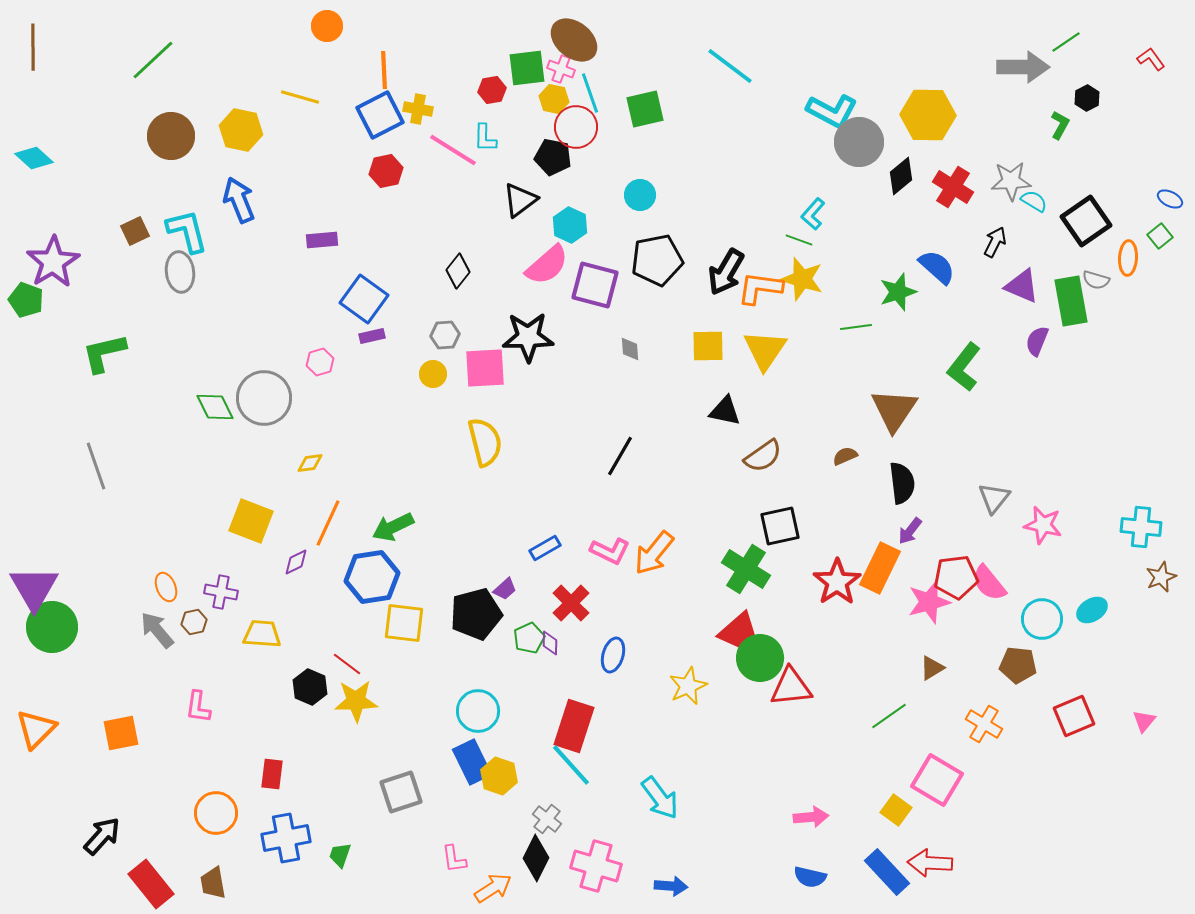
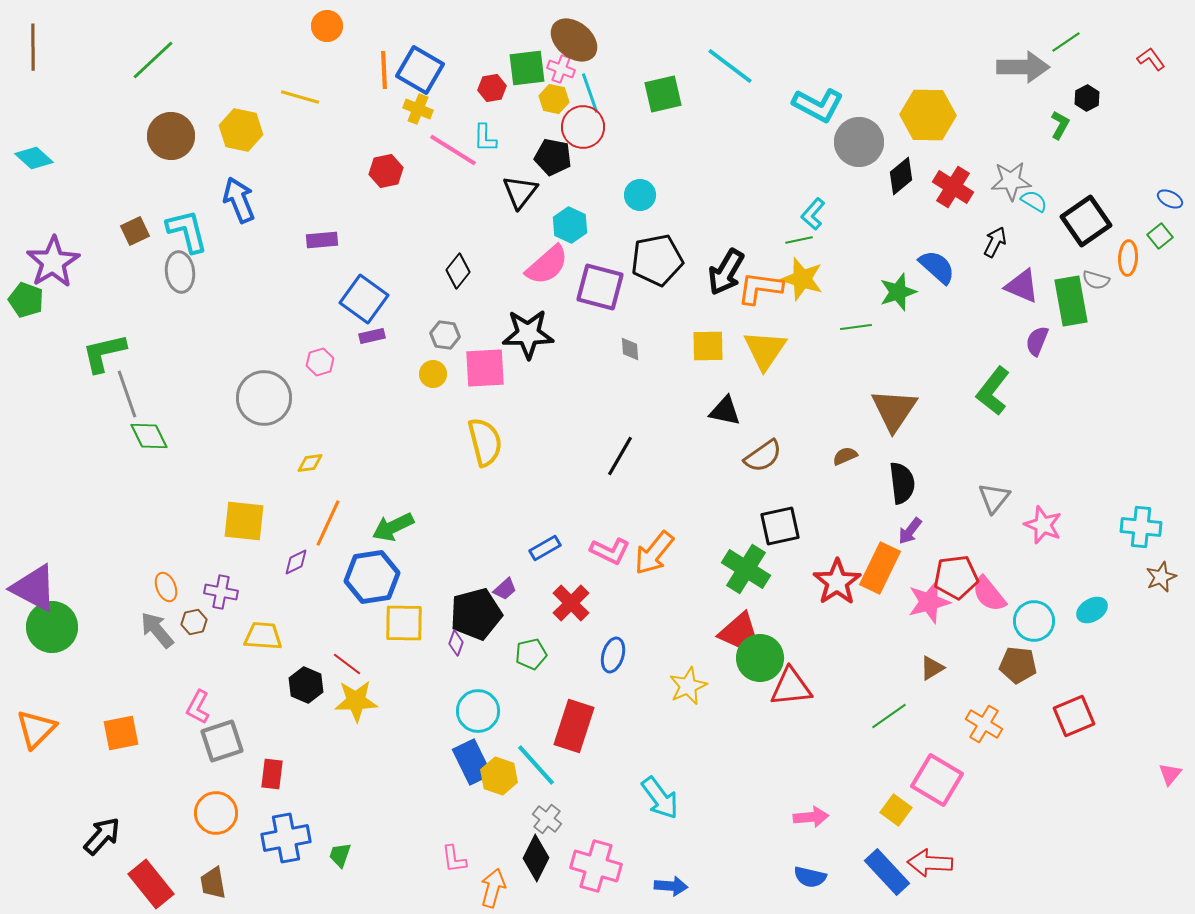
red hexagon at (492, 90): moved 2 px up
yellow cross at (418, 109): rotated 12 degrees clockwise
green square at (645, 109): moved 18 px right, 15 px up
cyan L-shape at (832, 111): moved 14 px left, 6 px up
blue square at (380, 115): moved 40 px right, 45 px up; rotated 33 degrees counterclockwise
red circle at (576, 127): moved 7 px right
black triangle at (520, 200): moved 8 px up; rotated 15 degrees counterclockwise
green line at (799, 240): rotated 32 degrees counterclockwise
purple square at (595, 285): moved 5 px right, 2 px down
gray hexagon at (445, 335): rotated 12 degrees clockwise
black star at (528, 337): moved 3 px up
green L-shape at (964, 367): moved 29 px right, 24 px down
green diamond at (215, 407): moved 66 px left, 29 px down
gray line at (96, 466): moved 31 px right, 72 px up
yellow square at (251, 521): moved 7 px left; rotated 15 degrees counterclockwise
pink star at (1043, 525): rotated 9 degrees clockwise
pink semicircle at (989, 583): moved 11 px down
purple triangle at (34, 588): rotated 32 degrees counterclockwise
cyan circle at (1042, 619): moved 8 px left, 2 px down
yellow square at (404, 623): rotated 6 degrees counterclockwise
yellow trapezoid at (262, 634): moved 1 px right, 2 px down
green pentagon at (529, 638): moved 2 px right, 16 px down; rotated 12 degrees clockwise
purple diamond at (550, 643): moved 94 px left; rotated 20 degrees clockwise
black hexagon at (310, 687): moved 4 px left, 2 px up
pink L-shape at (198, 707): rotated 20 degrees clockwise
pink triangle at (1144, 721): moved 26 px right, 53 px down
cyan line at (571, 765): moved 35 px left
gray square at (401, 792): moved 179 px left, 51 px up
orange arrow at (493, 888): rotated 42 degrees counterclockwise
